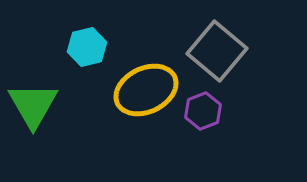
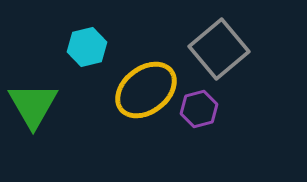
gray square: moved 2 px right, 2 px up; rotated 10 degrees clockwise
yellow ellipse: rotated 12 degrees counterclockwise
purple hexagon: moved 4 px left, 2 px up; rotated 6 degrees clockwise
